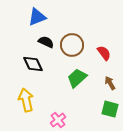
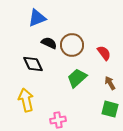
blue triangle: moved 1 px down
black semicircle: moved 3 px right, 1 px down
pink cross: rotated 28 degrees clockwise
